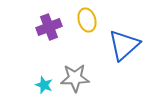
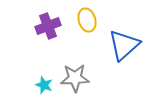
purple cross: moved 1 px left, 1 px up
